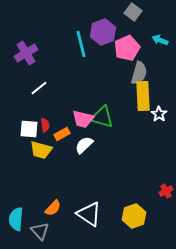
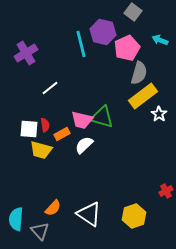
purple hexagon: rotated 25 degrees counterclockwise
white line: moved 11 px right
yellow rectangle: rotated 56 degrees clockwise
pink trapezoid: moved 1 px left, 1 px down
